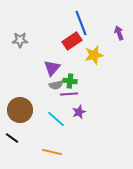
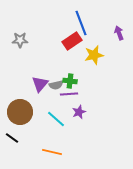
purple triangle: moved 12 px left, 16 px down
brown circle: moved 2 px down
